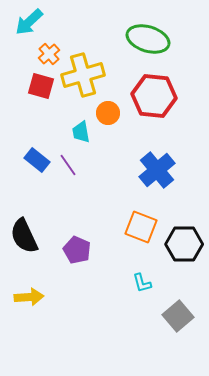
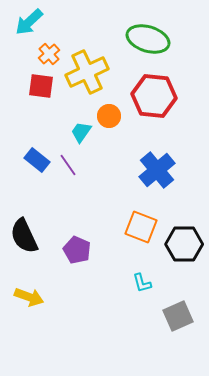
yellow cross: moved 4 px right, 3 px up; rotated 9 degrees counterclockwise
red square: rotated 8 degrees counterclockwise
orange circle: moved 1 px right, 3 px down
cyan trapezoid: rotated 45 degrees clockwise
yellow arrow: rotated 24 degrees clockwise
gray square: rotated 16 degrees clockwise
